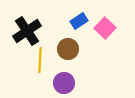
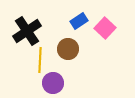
purple circle: moved 11 px left
